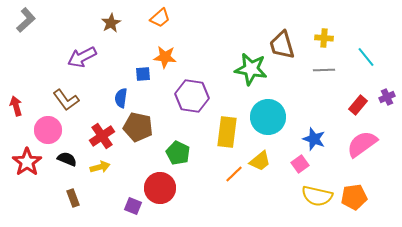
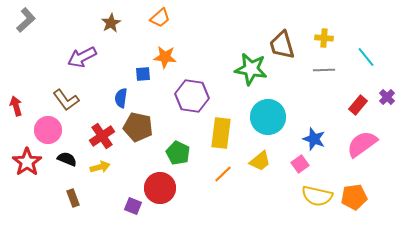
purple cross: rotated 21 degrees counterclockwise
yellow rectangle: moved 6 px left, 1 px down
orange line: moved 11 px left
